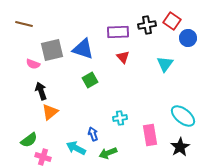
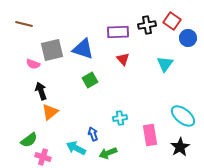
red triangle: moved 2 px down
